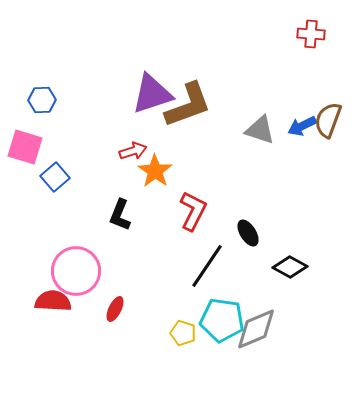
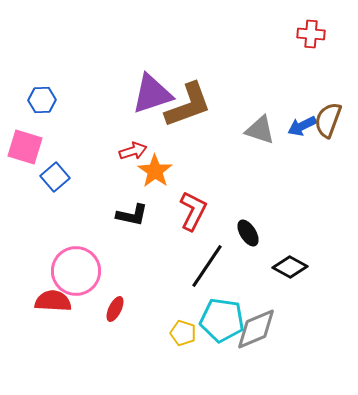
black L-shape: moved 12 px right; rotated 100 degrees counterclockwise
